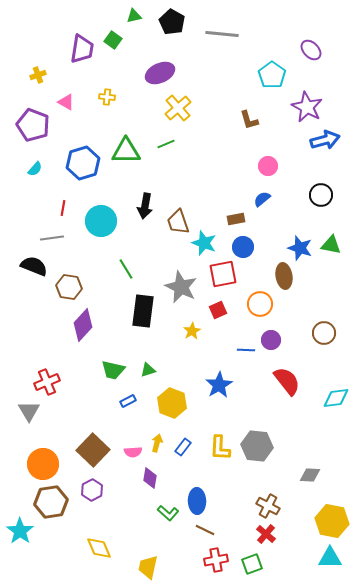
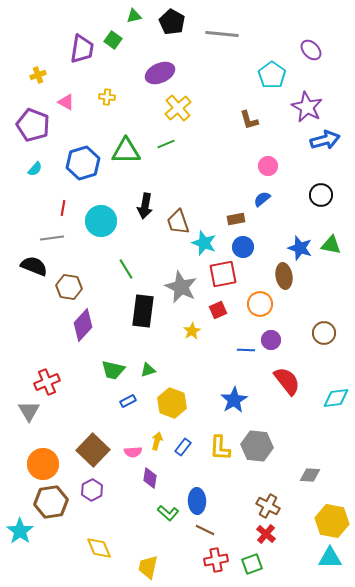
blue star at (219, 385): moved 15 px right, 15 px down
yellow arrow at (157, 443): moved 2 px up
